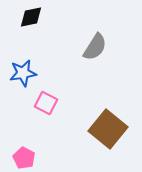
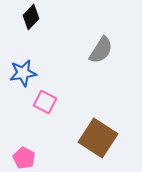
black diamond: rotated 35 degrees counterclockwise
gray semicircle: moved 6 px right, 3 px down
pink square: moved 1 px left, 1 px up
brown square: moved 10 px left, 9 px down; rotated 6 degrees counterclockwise
